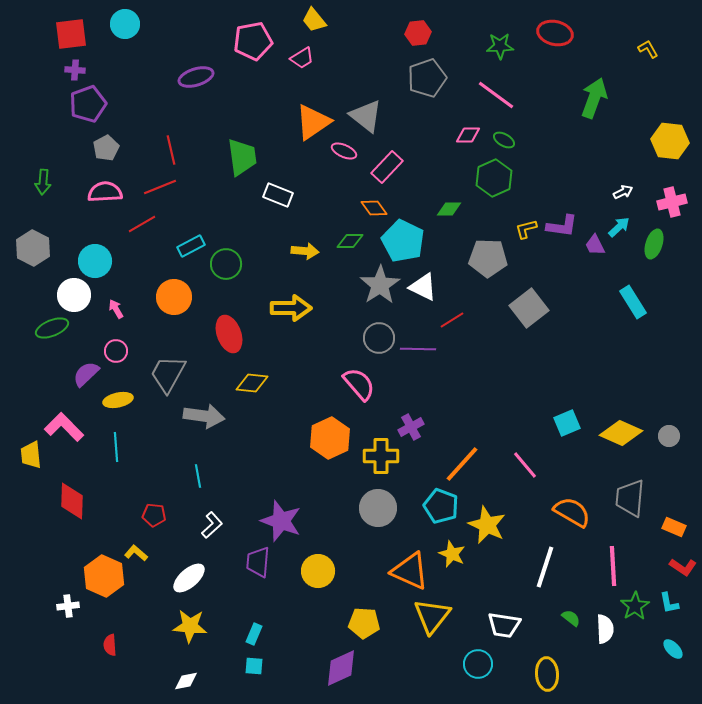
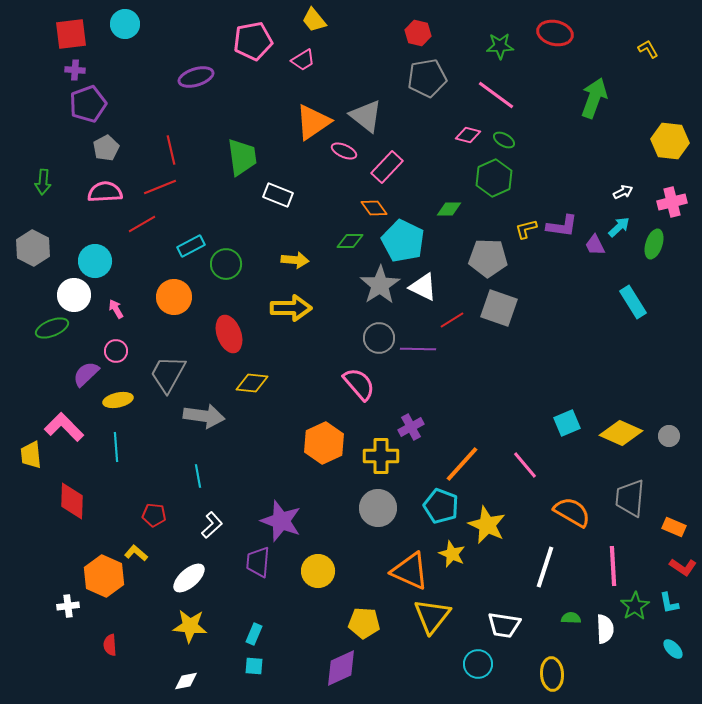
red hexagon at (418, 33): rotated 20 degrees clockwise
pink trapezoid at (302, 58): moved 1 px right, 2 px down
gray pentagon at (427, 78): rotated 9 degrees clockwise
pink diamond at (468, 135): rotated 15 degrees clockwise
yellow arrow at (305, 251): moved 10 px left, 9 px down
gray square at (529, 308): moved 30 px left; rotated 33 degrees counterclockwise
orange hexagon at (330, 438): moved 6 px left, 5 px down
green semicircle at (571, 618): rotated 36 degrees counterclockwise
yellow ellipse at (547, 674): moved 5 px right
